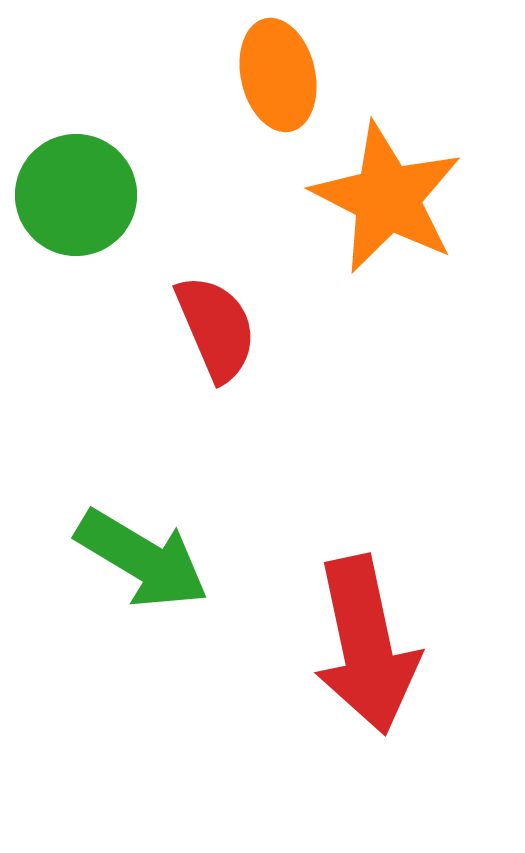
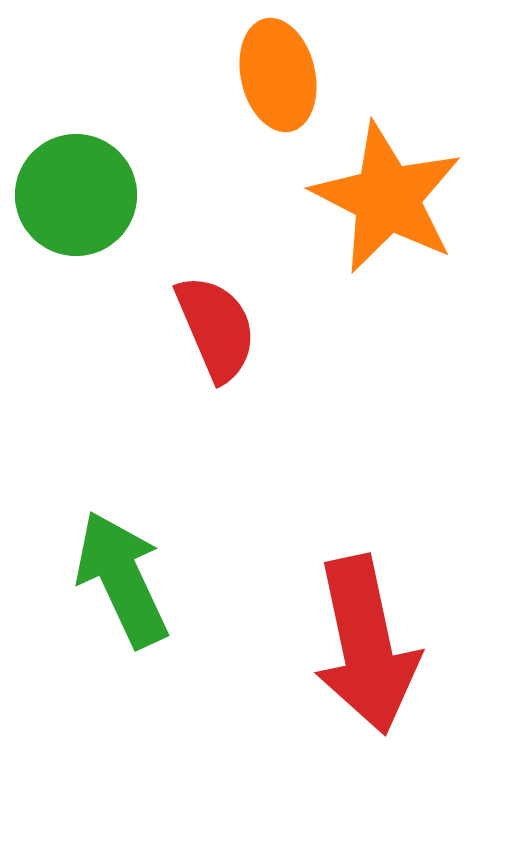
green arrow: moved 20 px left, 20 px down; rotated 146 degrees counterclockwise
